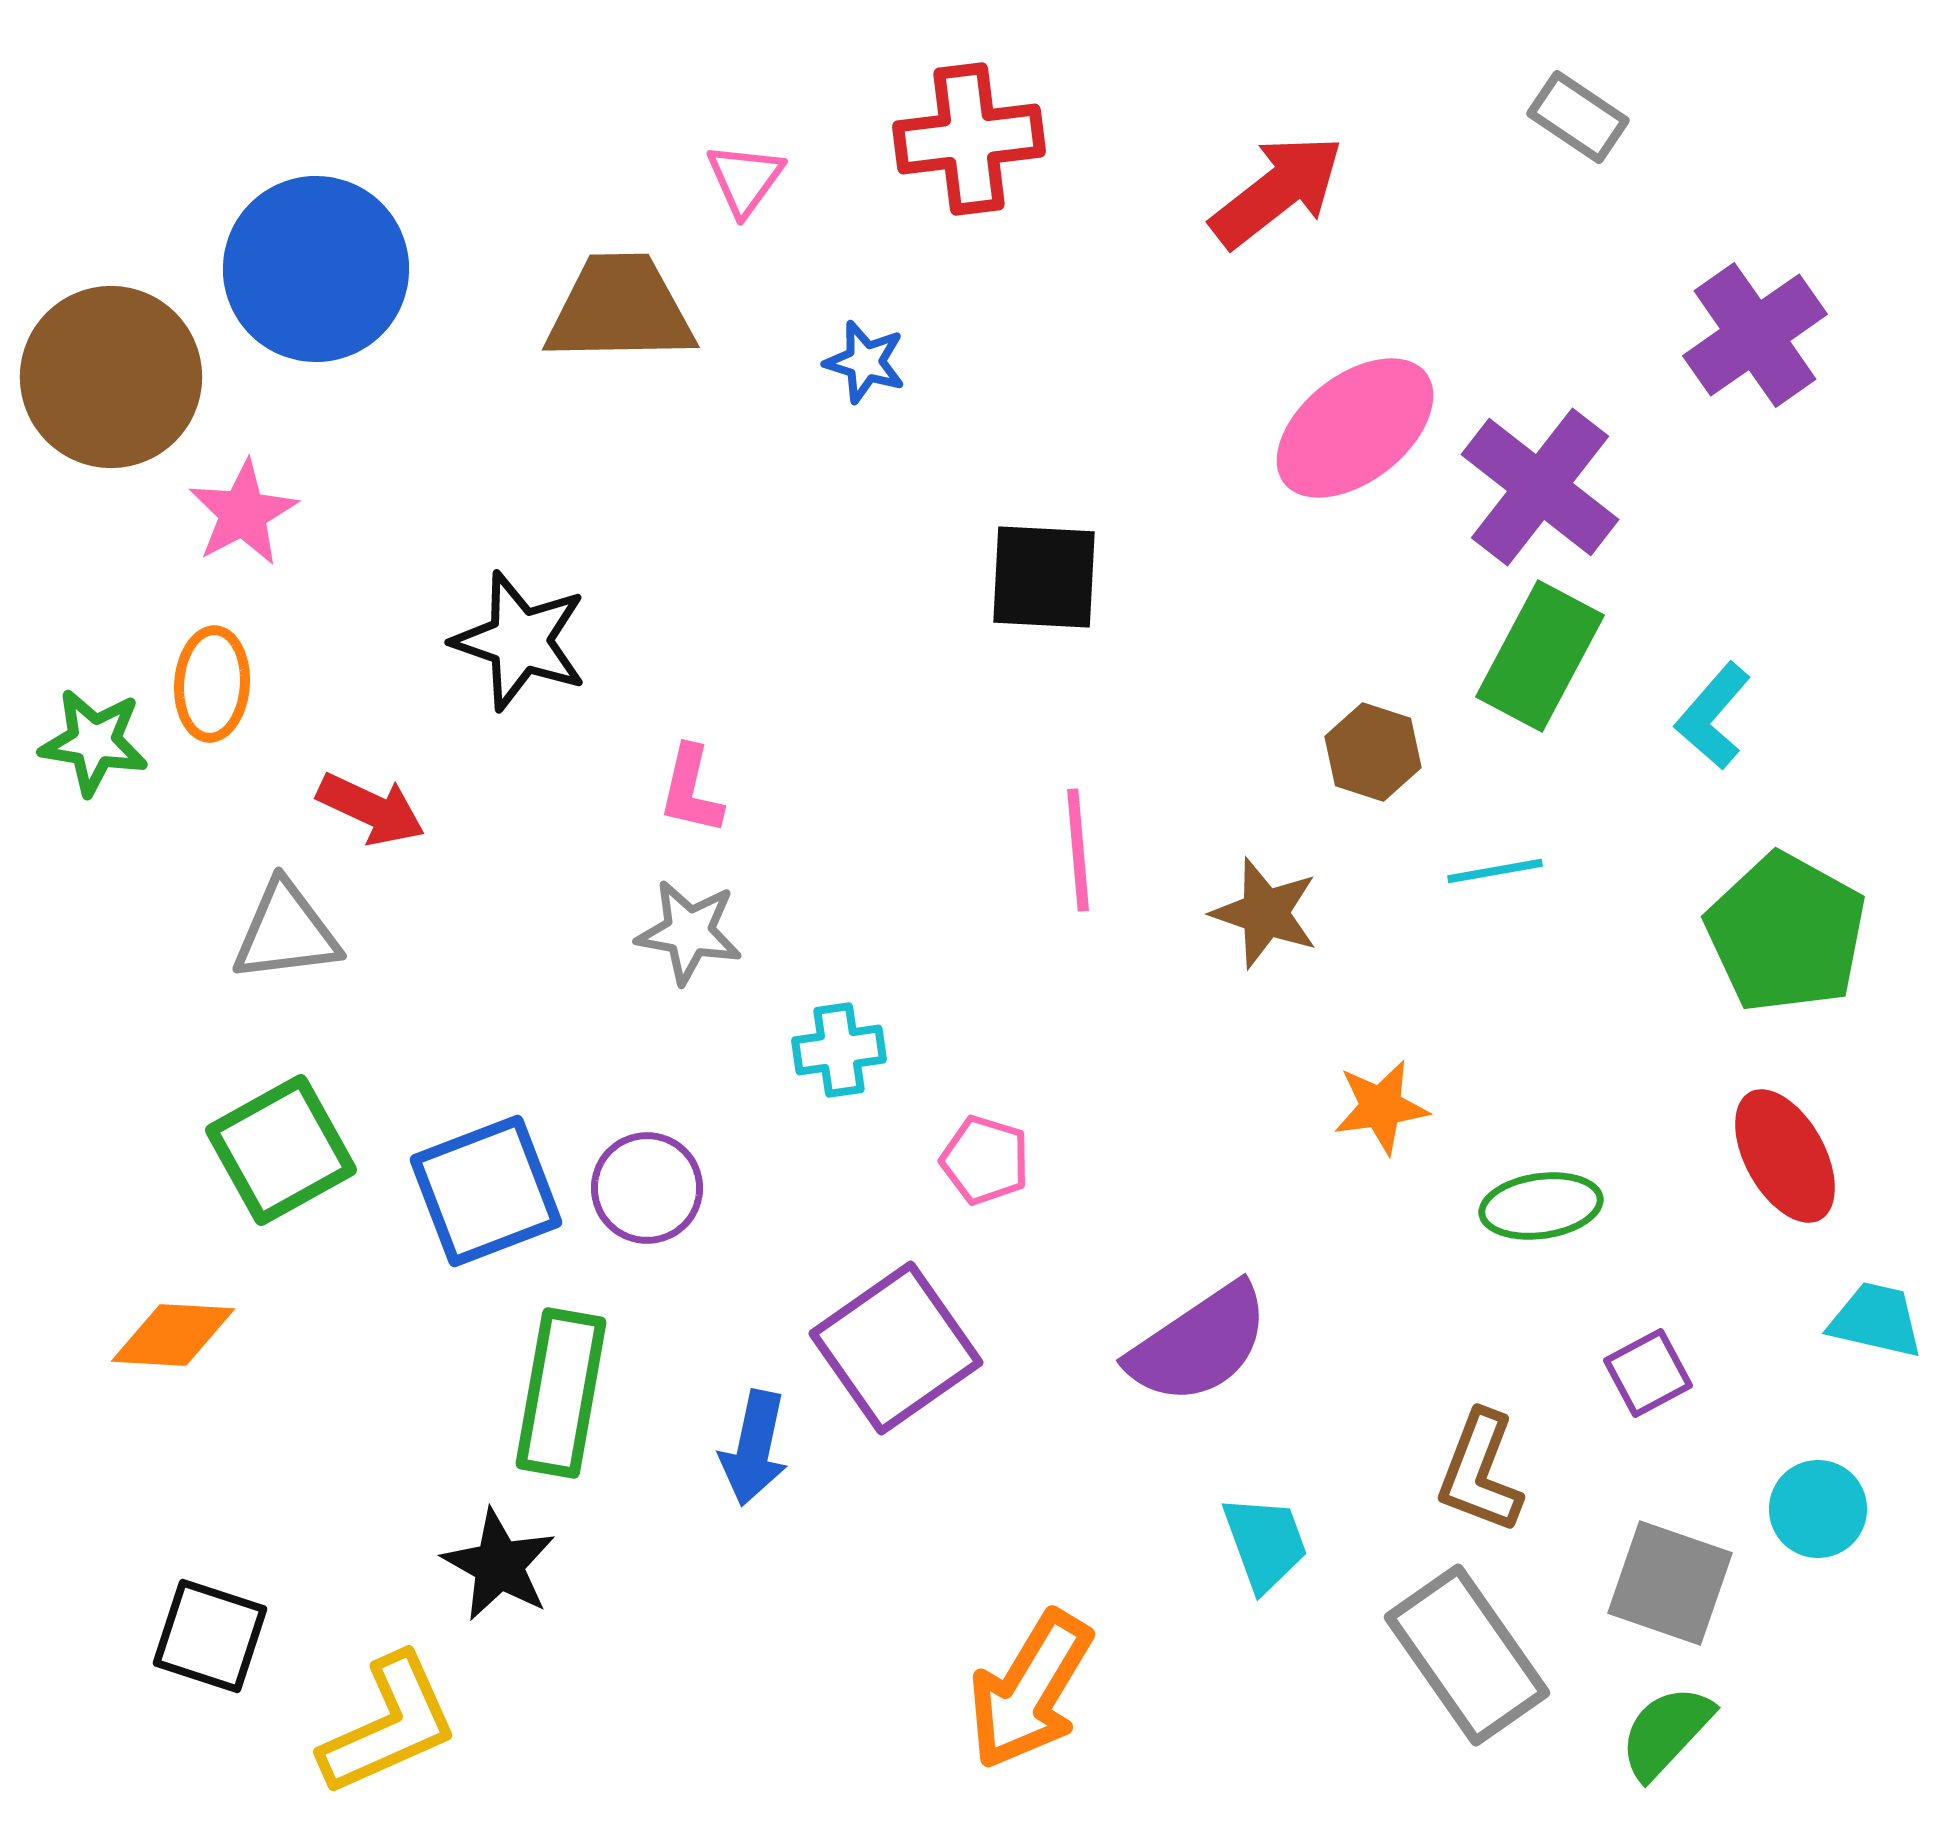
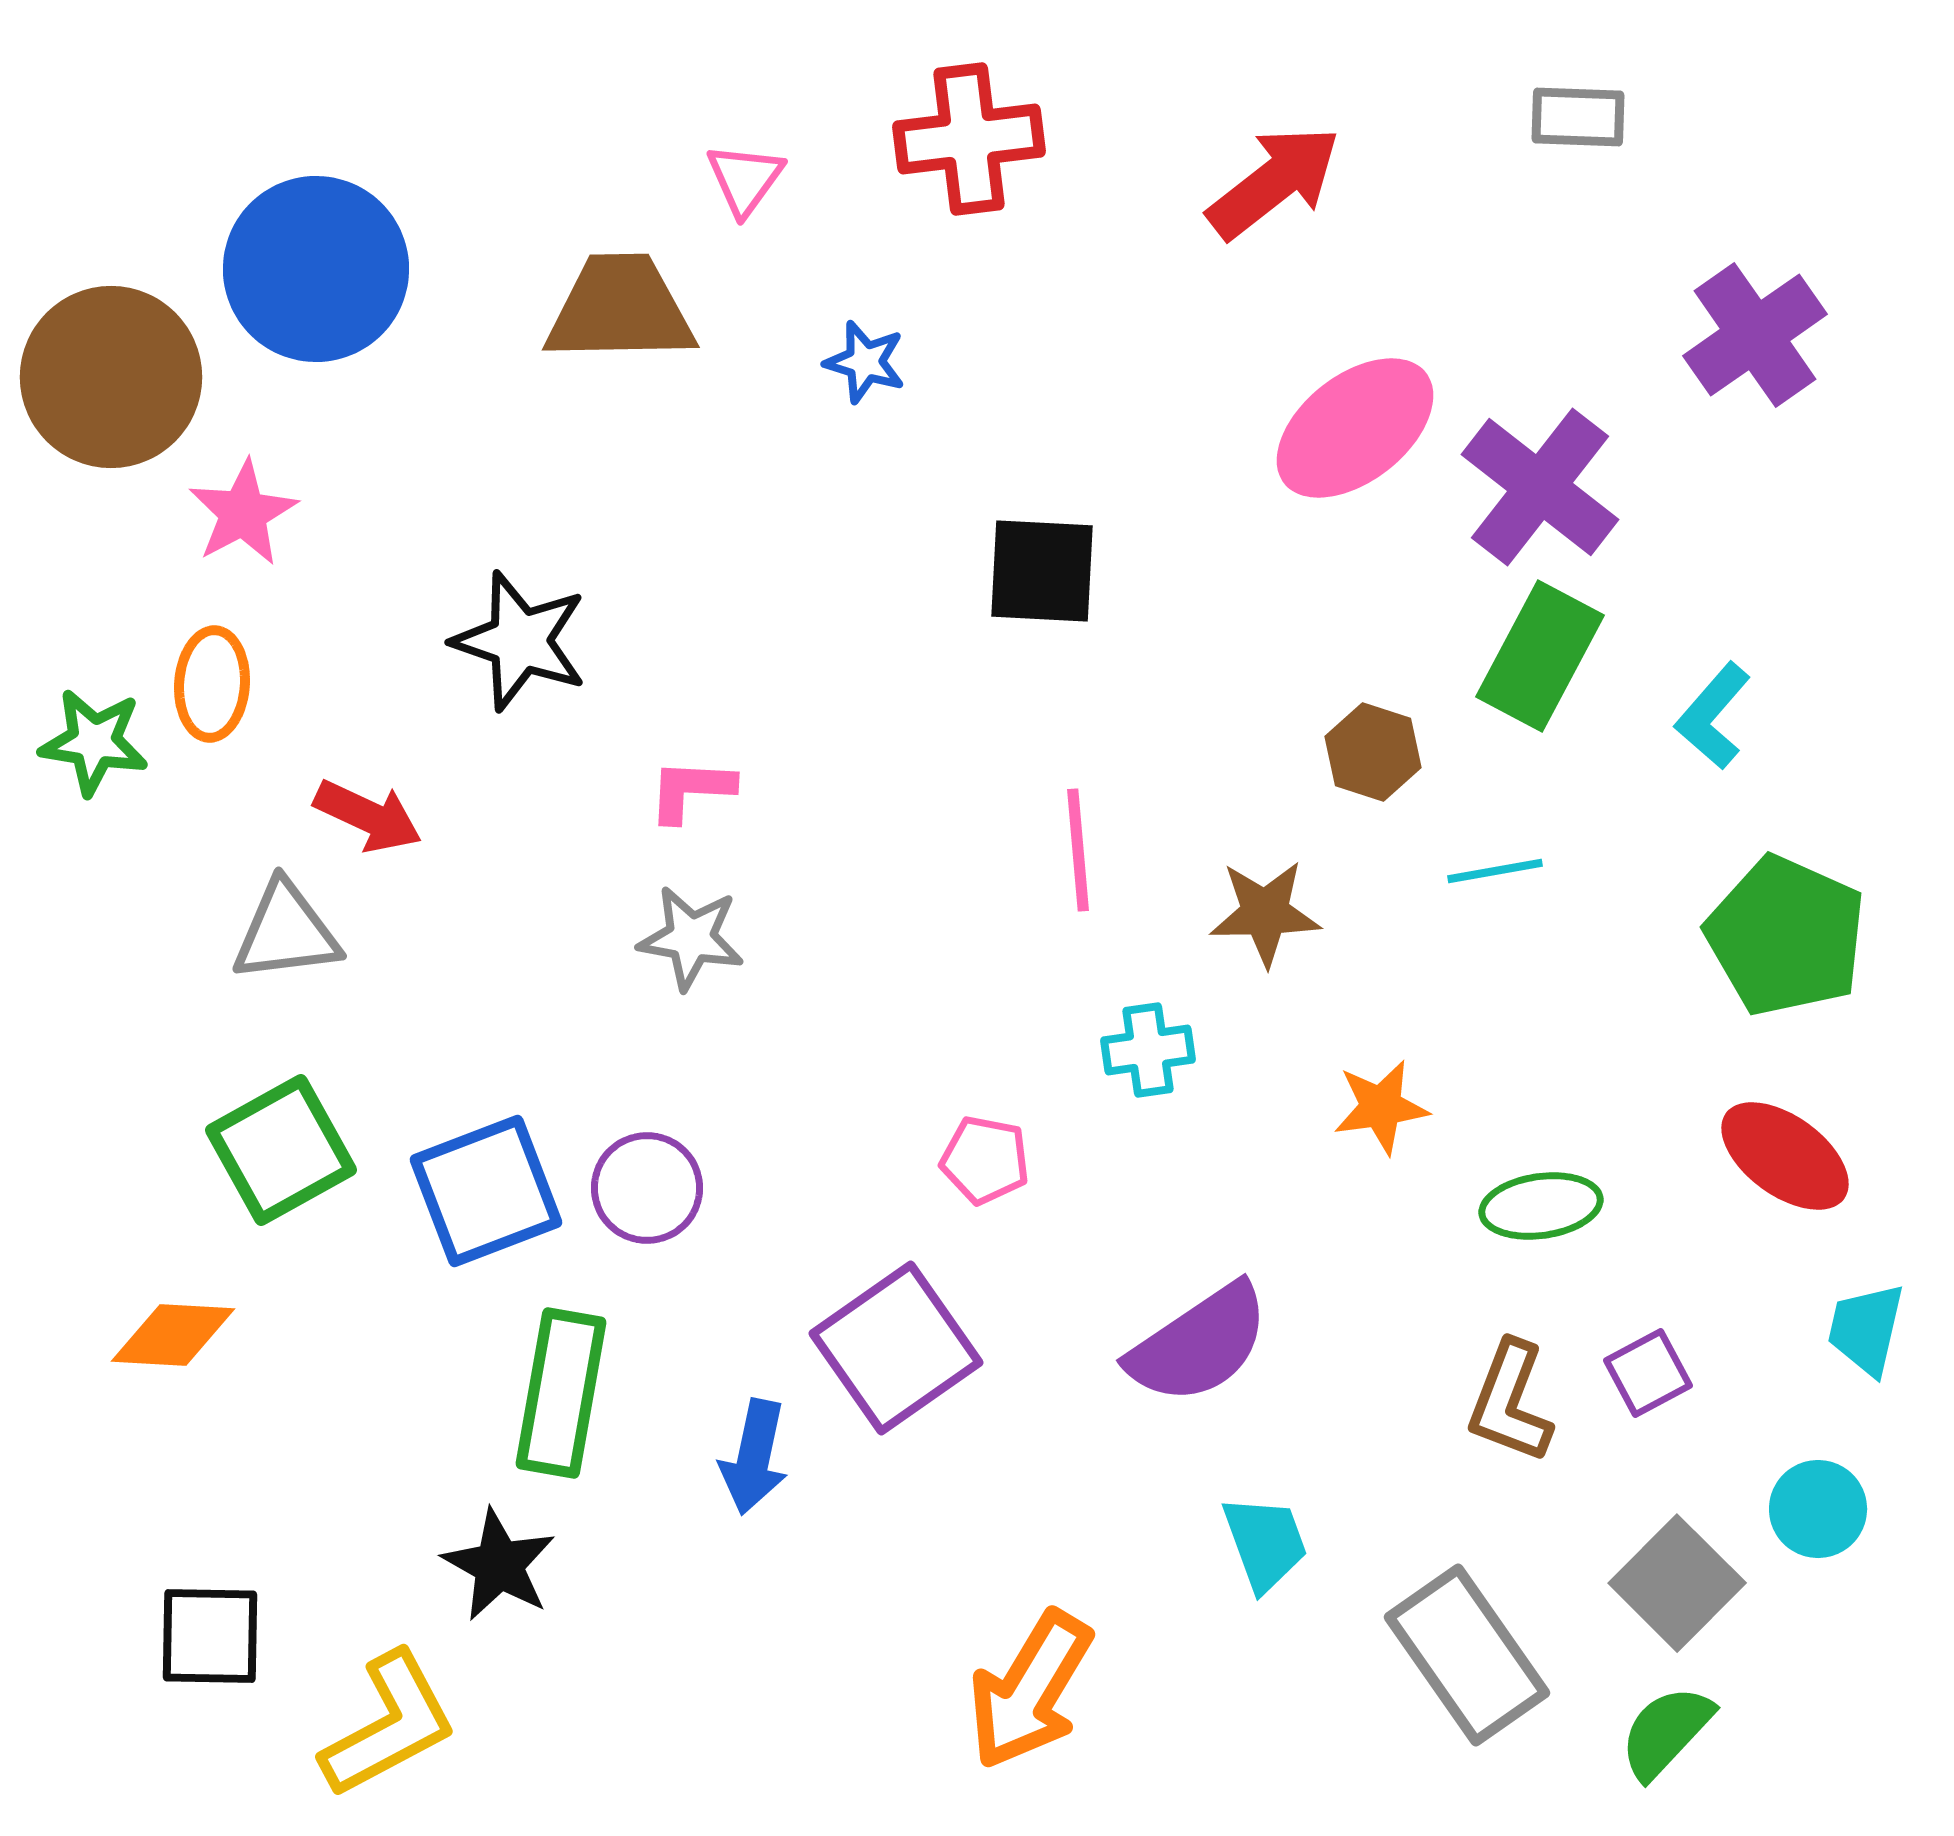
gray rectangle at (1578, 117): rotated 32 degrees counterclockwise
red arrow at (1277, 191): moved 3 px left, 9 px up
black square at (1044, 577): moved 2 px left, 6 px up
pink L-shape at (691, 790): rotated 80 degrees clockwise
red arrow at (371, 809): moved 3 px left, 7 px down
brown star at (1265, 913): rotated 20 degrees counterclockwise
gray star at (689, 932): moved 2 px right, 6 px down
green pentagon at (1786, 933): moved 3 px down; rotated 5 degrees counterclockwise
cyan cross at (839, 1050): moved 309 px right
red ellipse at (1785, 1156): rotated 25 degrees counterclockwise
pink pentagon at (985, 1160): rotated 6 degrees counterclockwise
cyan trapezoid at (1876, 1320): moved 10 px left, 9 px down; rotated 90 degrees counterclockwise
blue arrow at (754, 1448): moved 9 px down
brown L-shape at (1480, 1472): moved 30 px right, 70 px up
gray square at (1670, 1583): moved 7 px right; rotated 26 degrees clockwise
black square at (210, 1636): rotated 17 degrees counterclockwise
yellow L-shape at (389, 1725): rotated 4 degrees counterclockwise
